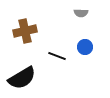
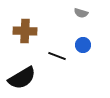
gray semicircle: rotated 16 degrees clockwise
brown cross: rotated 15 degrees clockwise
blue circle: moved 2 px left, 2 px up
